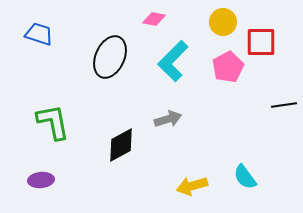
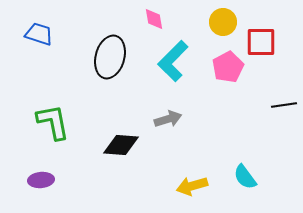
pink diamond: rotated 70 degrees clockwise
black ellipse: rotated 9 degrees counterclockwise
black diamond: rotated 33 degrees clockwise
